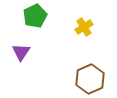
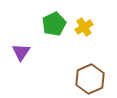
green pentagon: moved 19 px right, 8 px down
